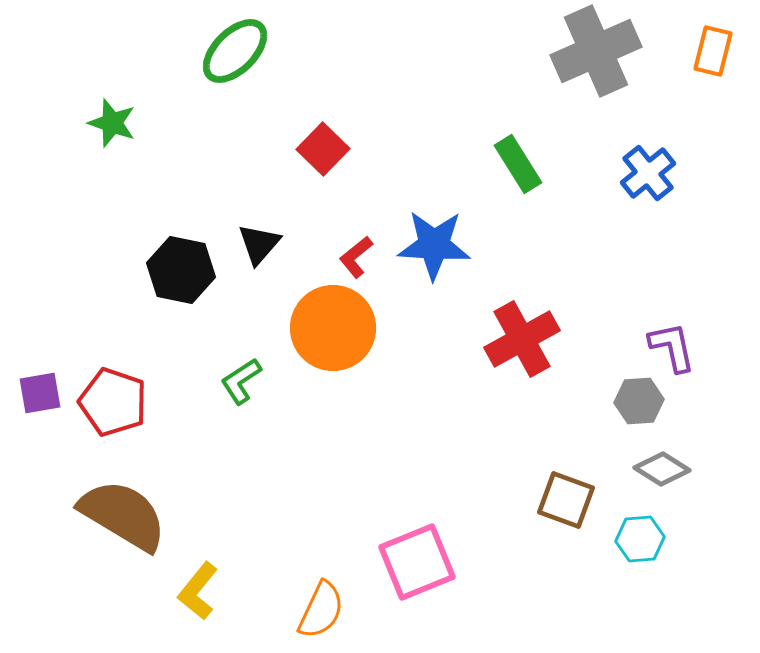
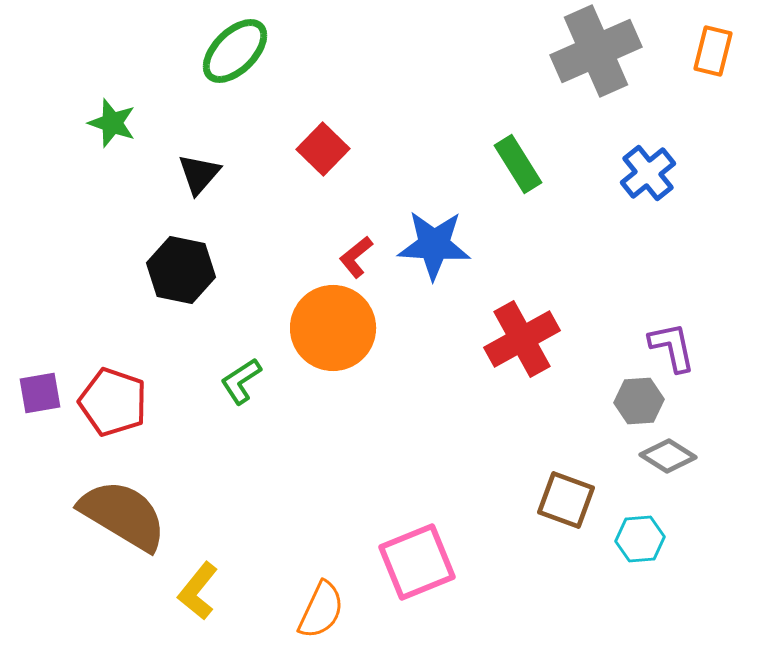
black triangle: moved 60 px left, 70 px up
gray diamond: moved 6 px right, 13 px up
